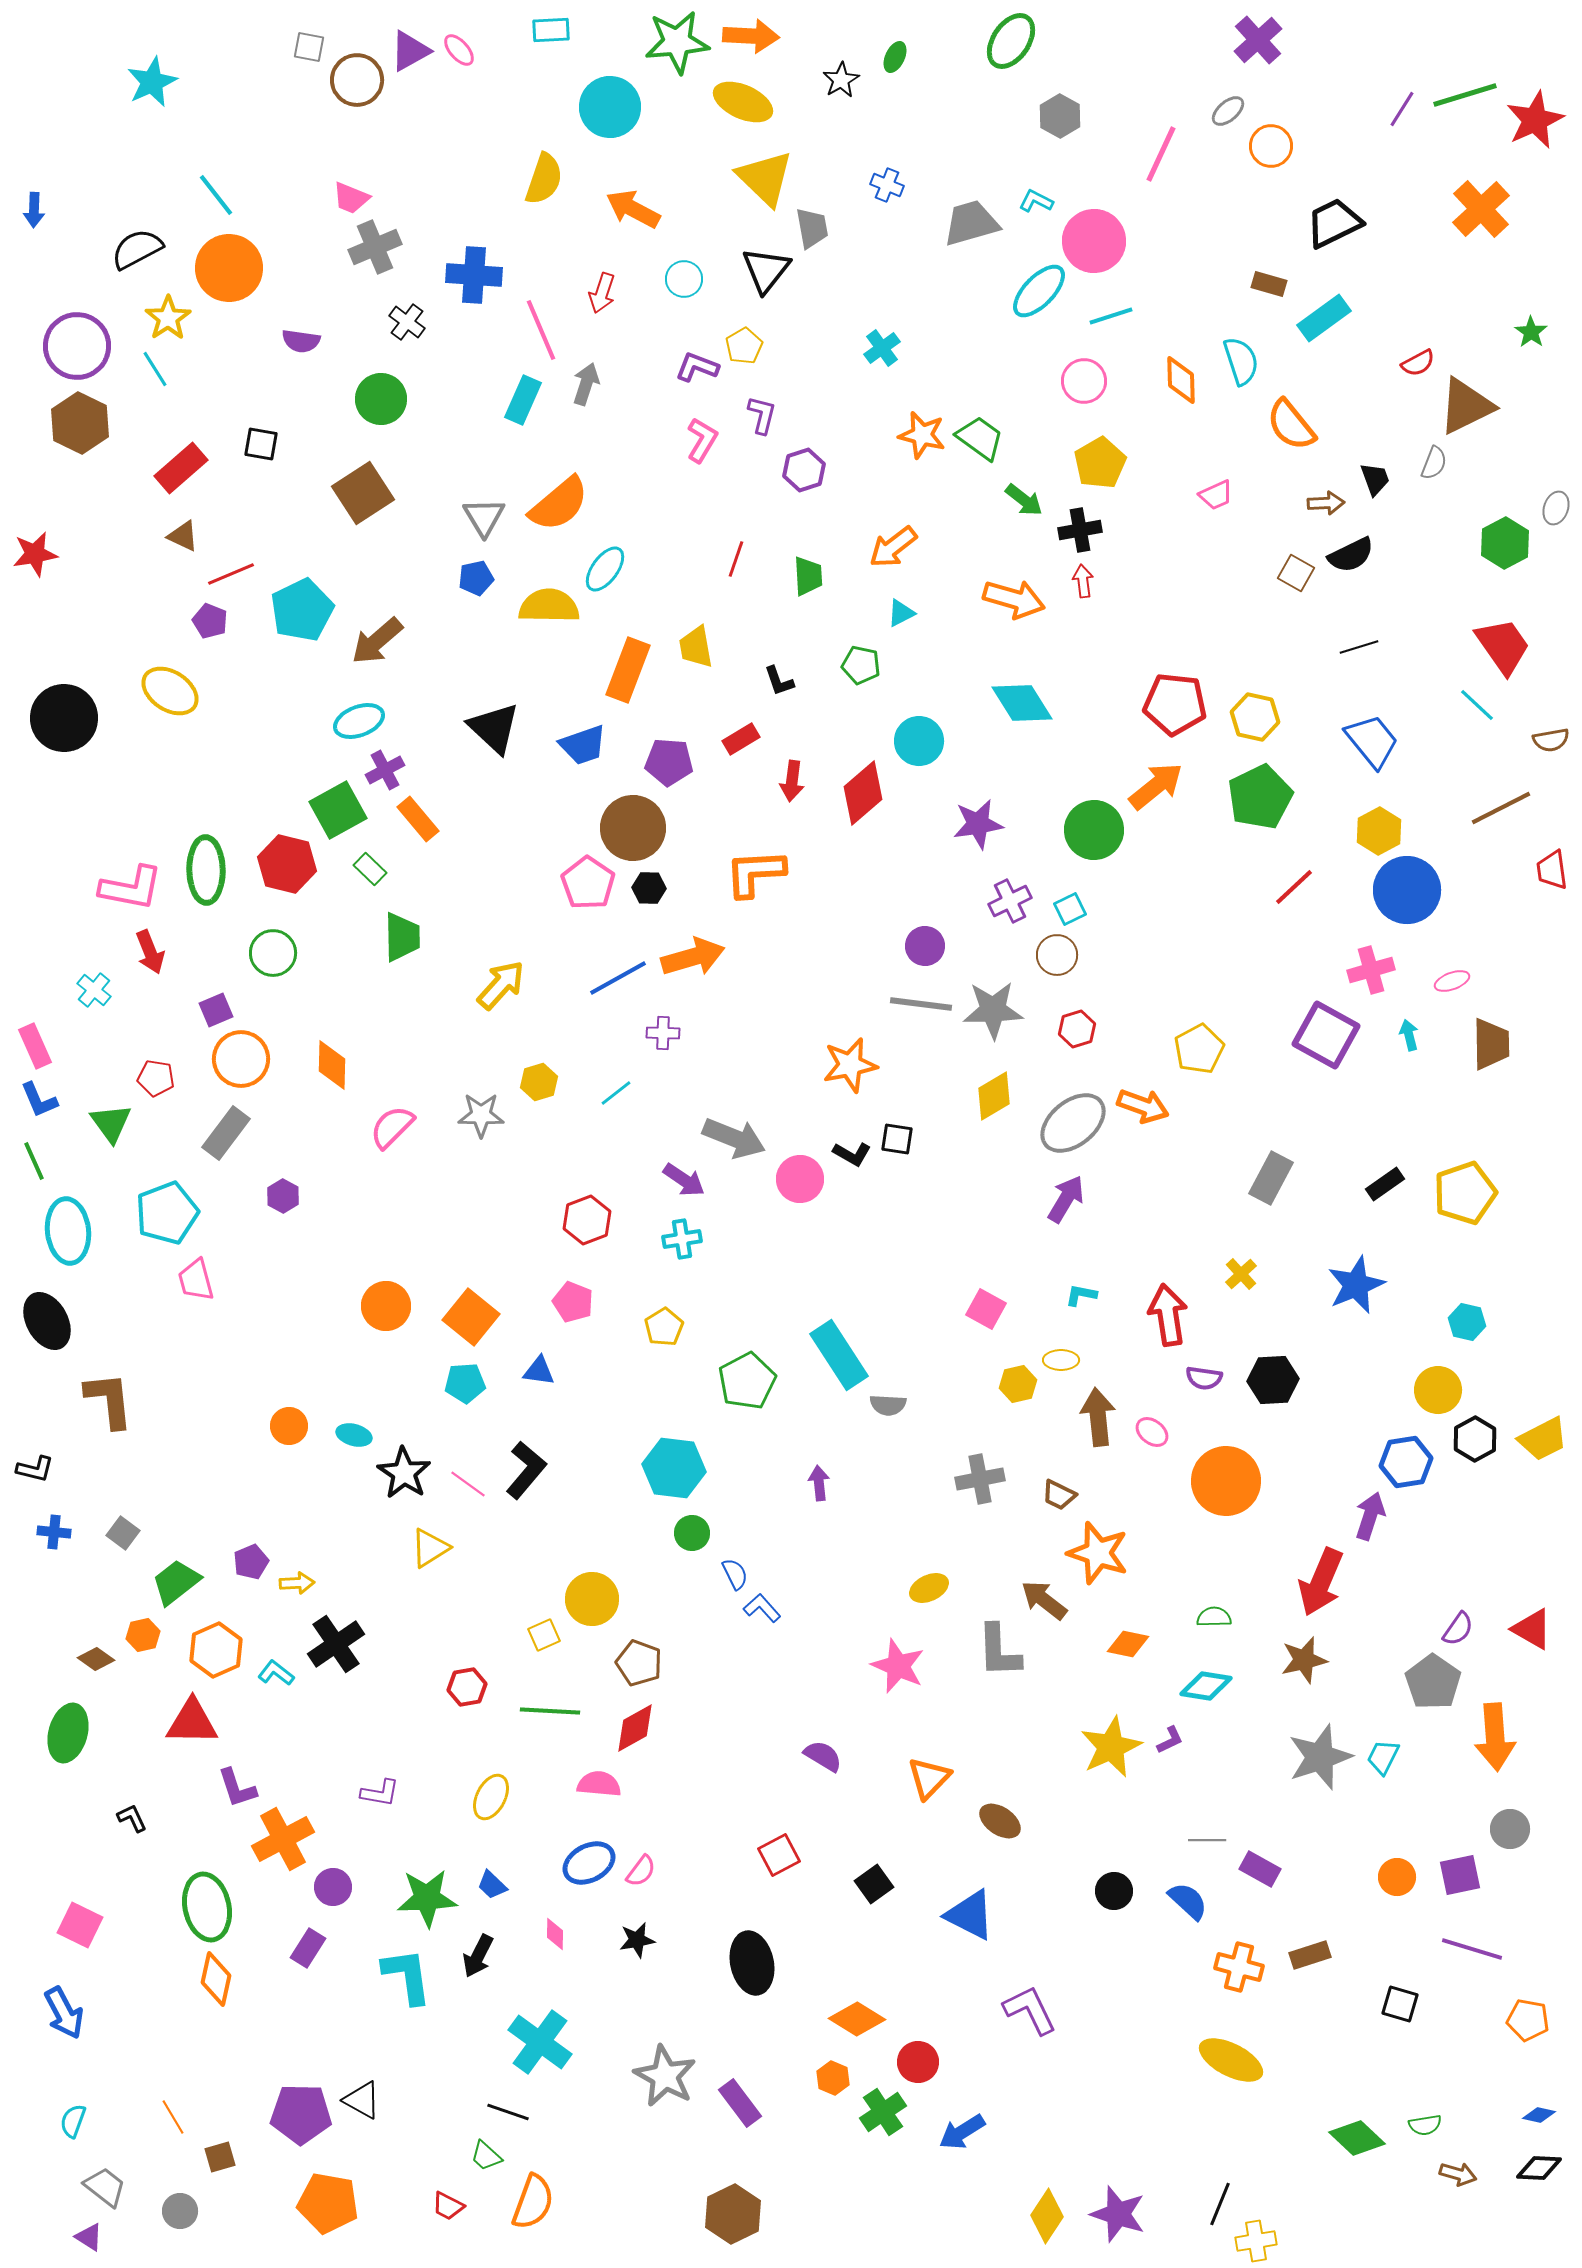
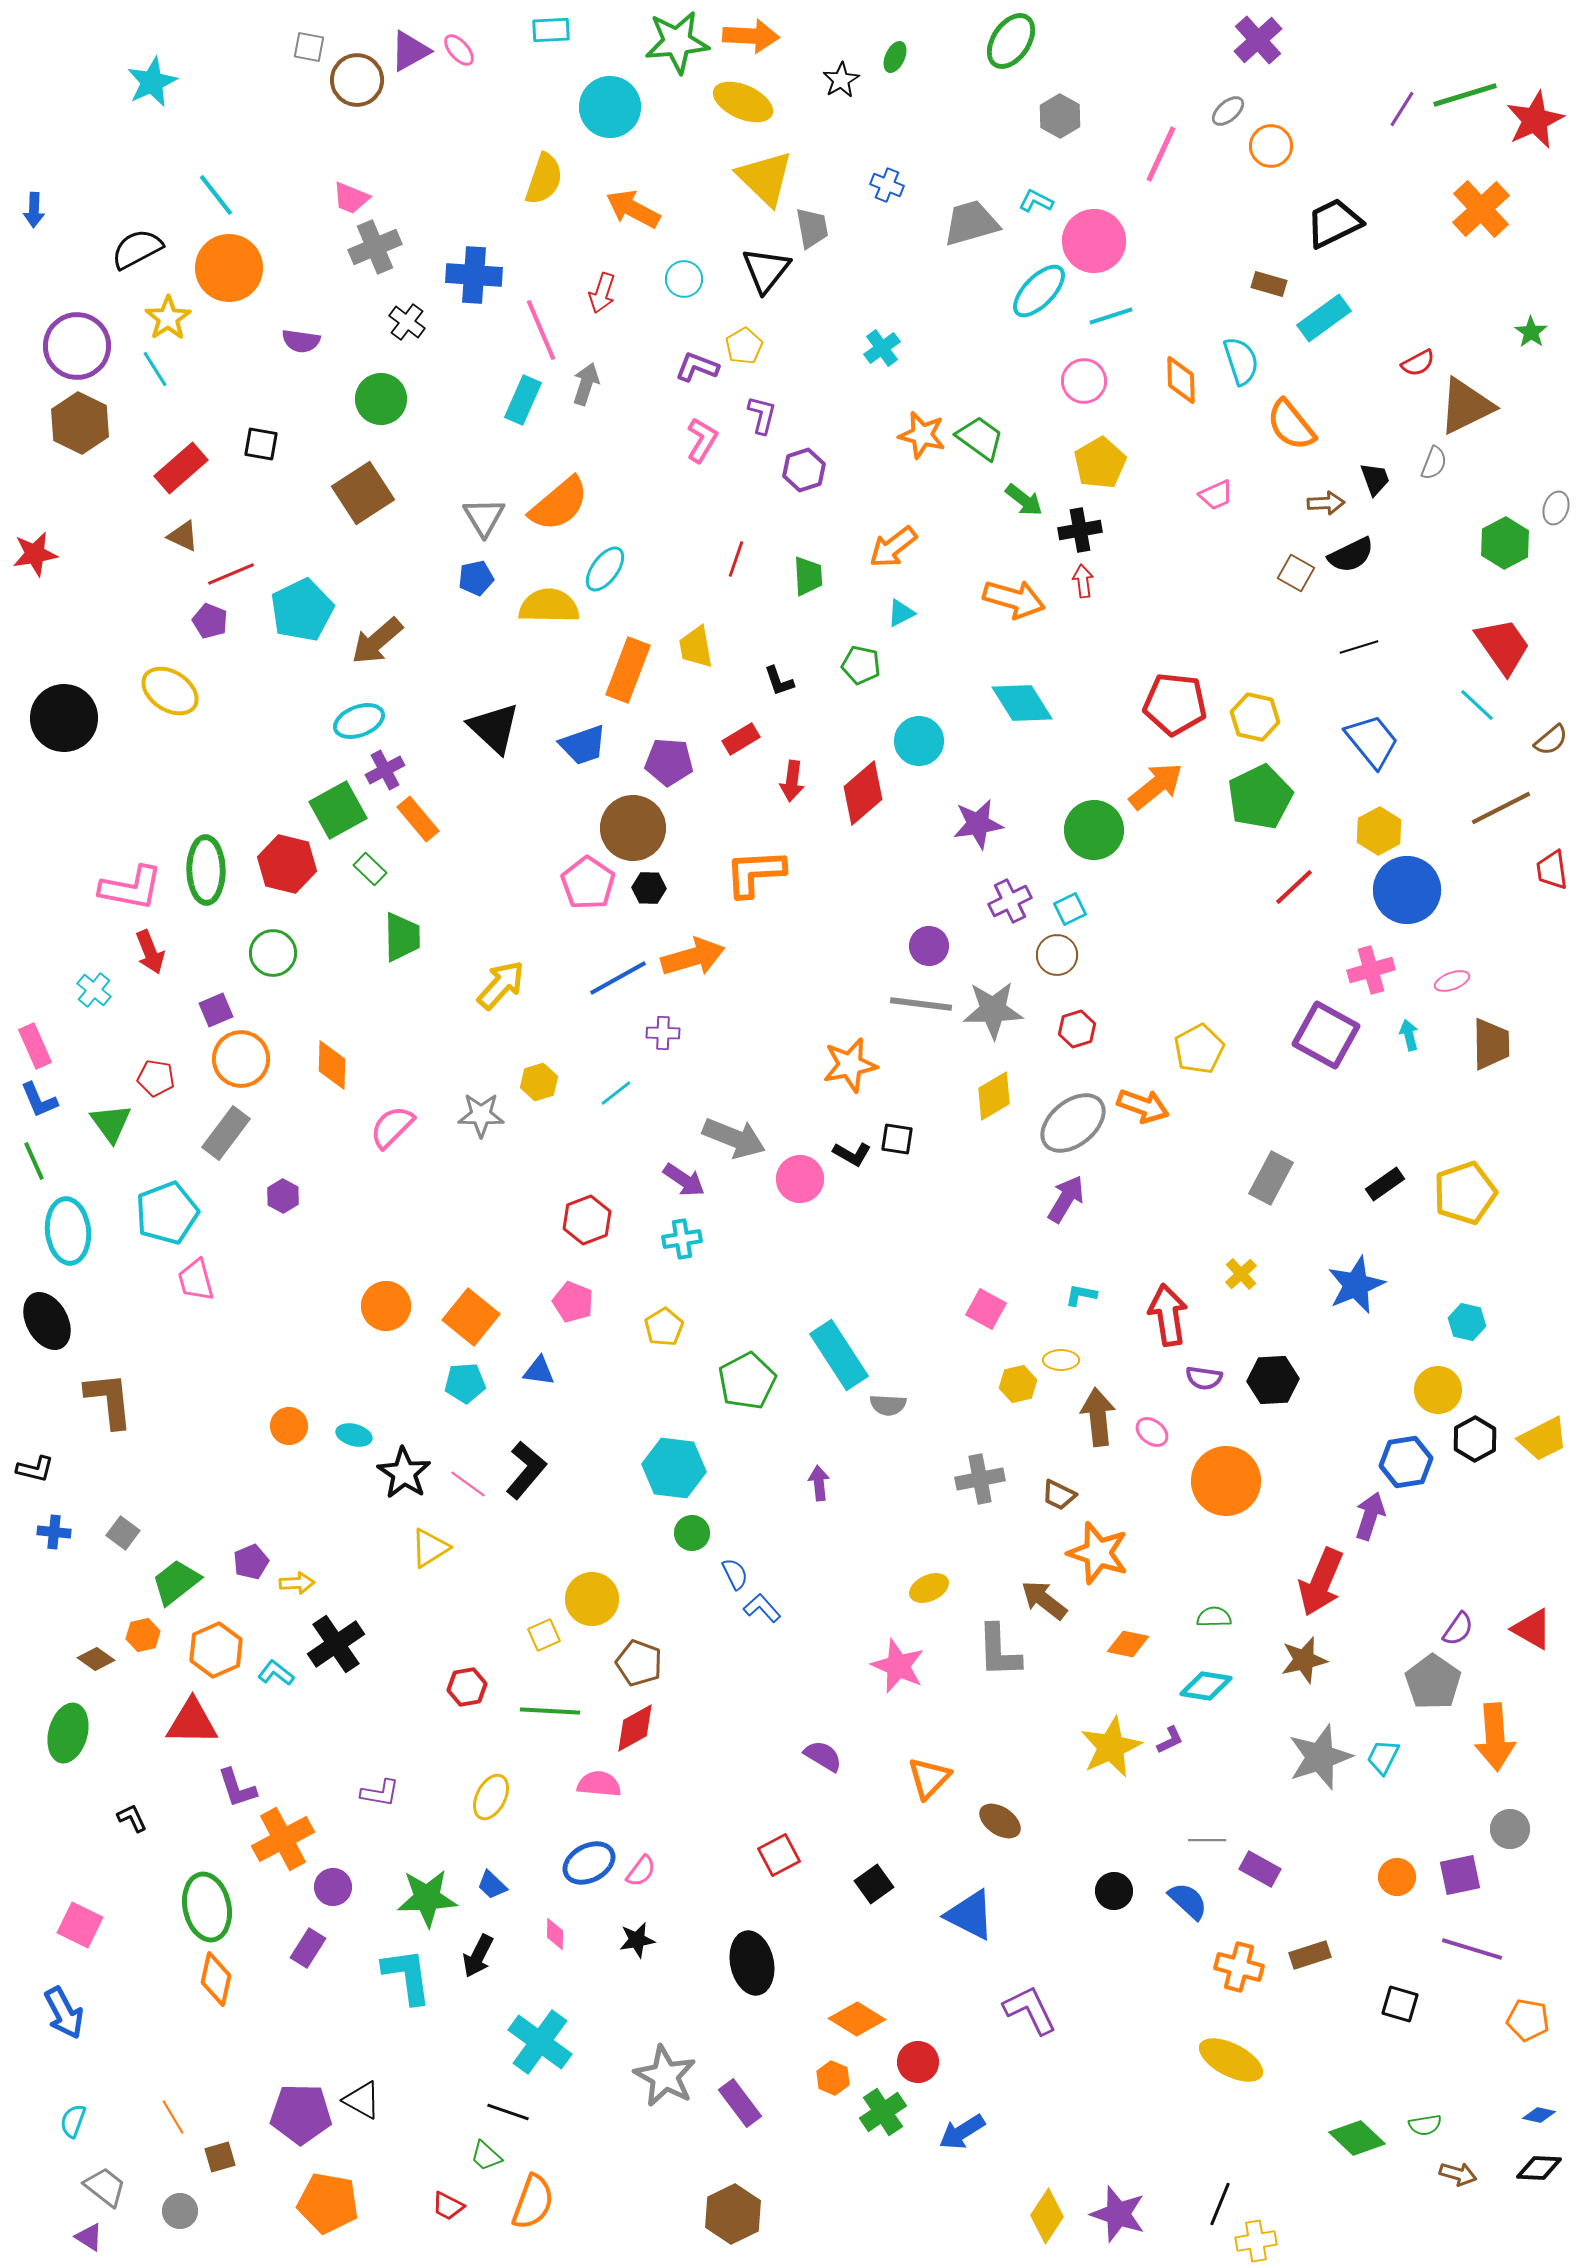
brown semicircle at (1551, 740): rotated 30 degrees counterclockwise
purple circle at (925, 946): moved 4 px right
